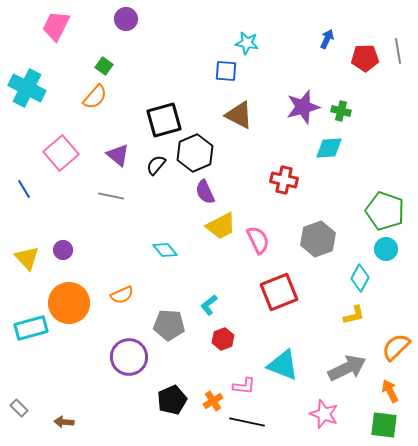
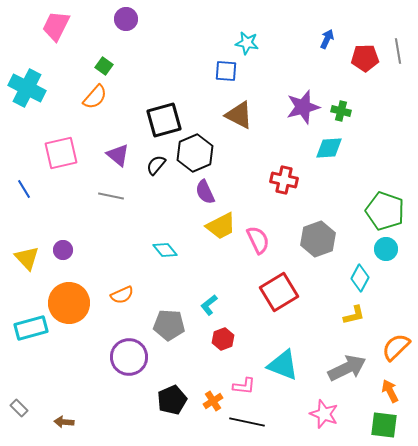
pink square at (61, 153): rotated 28 degrees clockwise
red square at (279, 292): rotated 9 degrees counterclockwise
